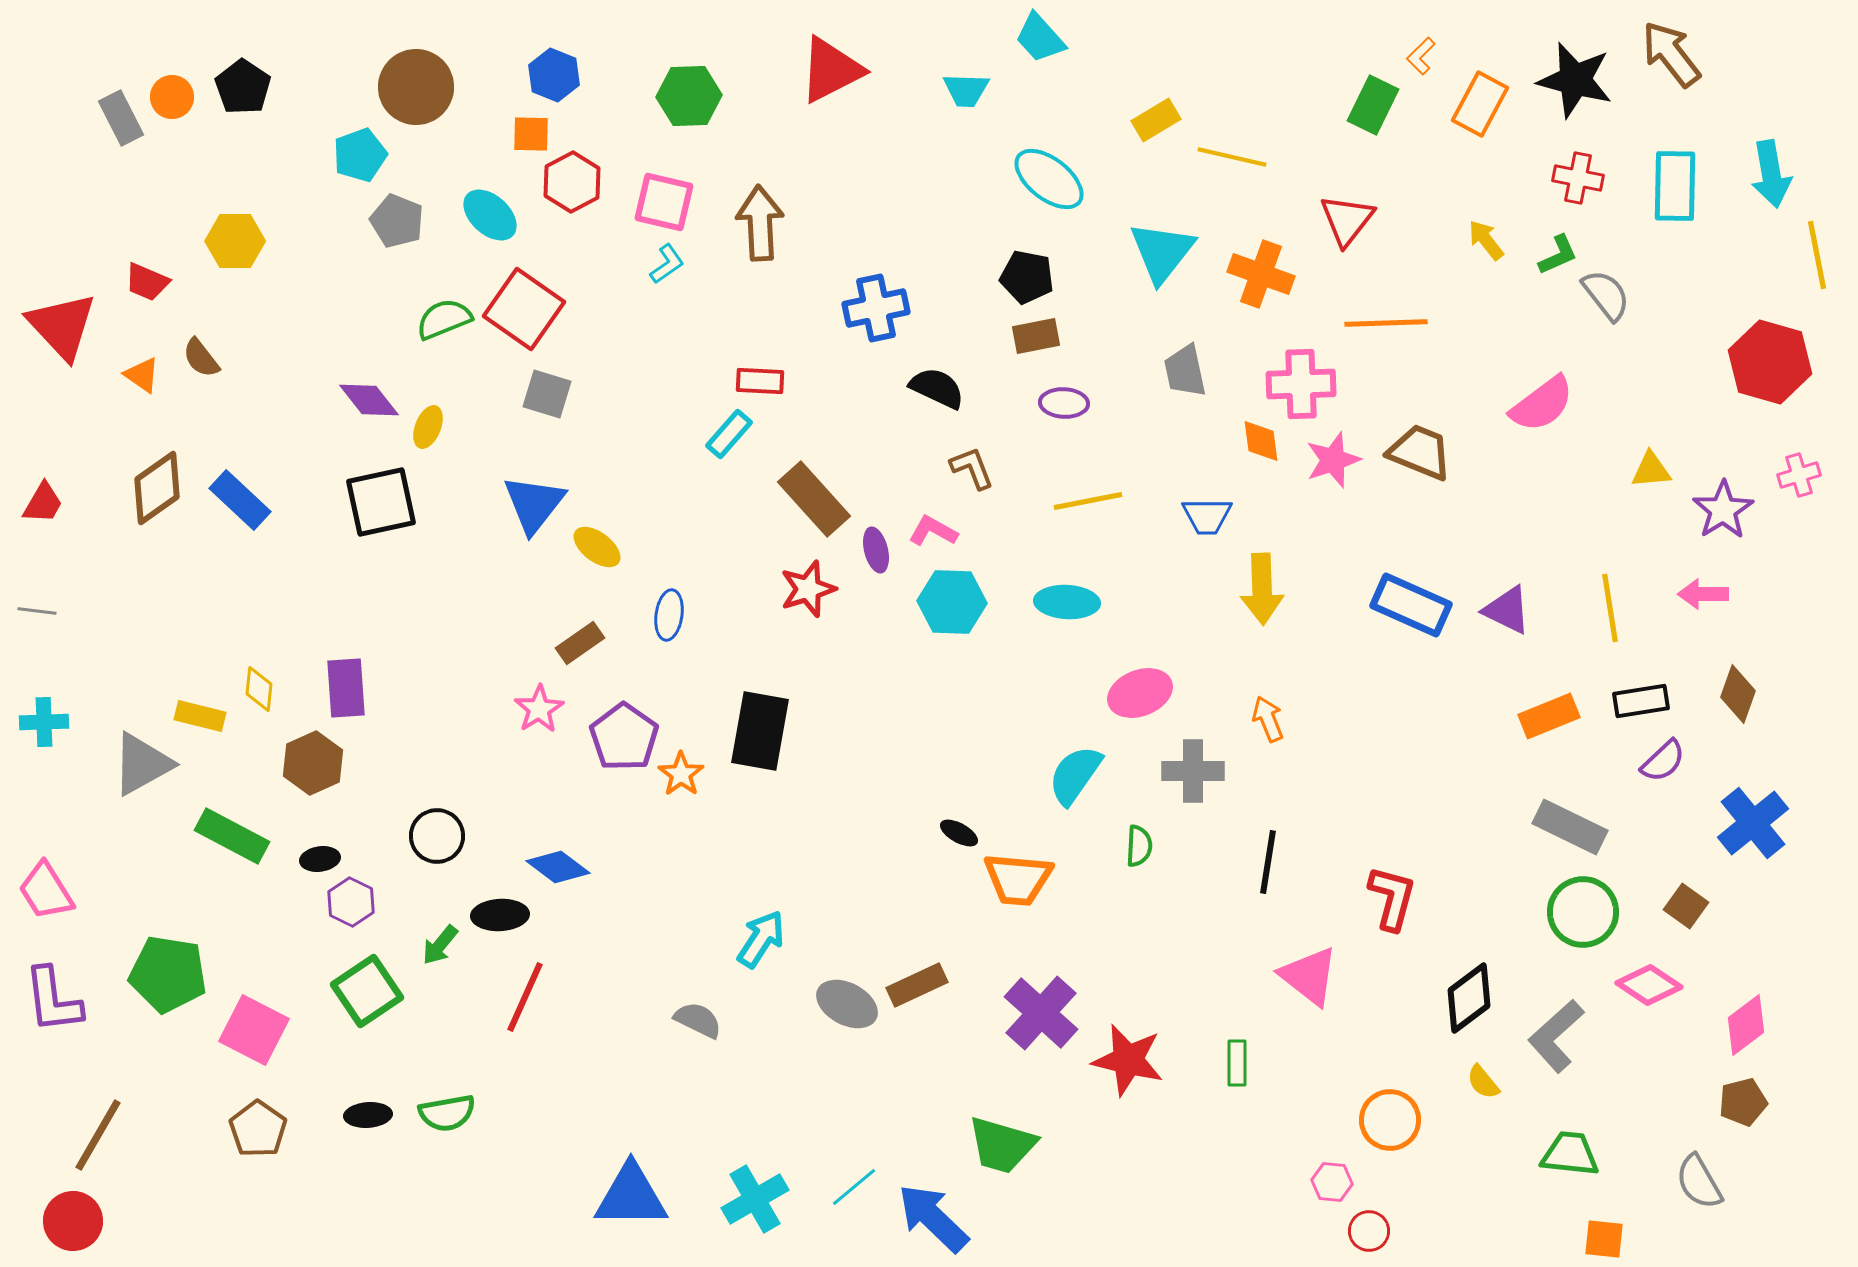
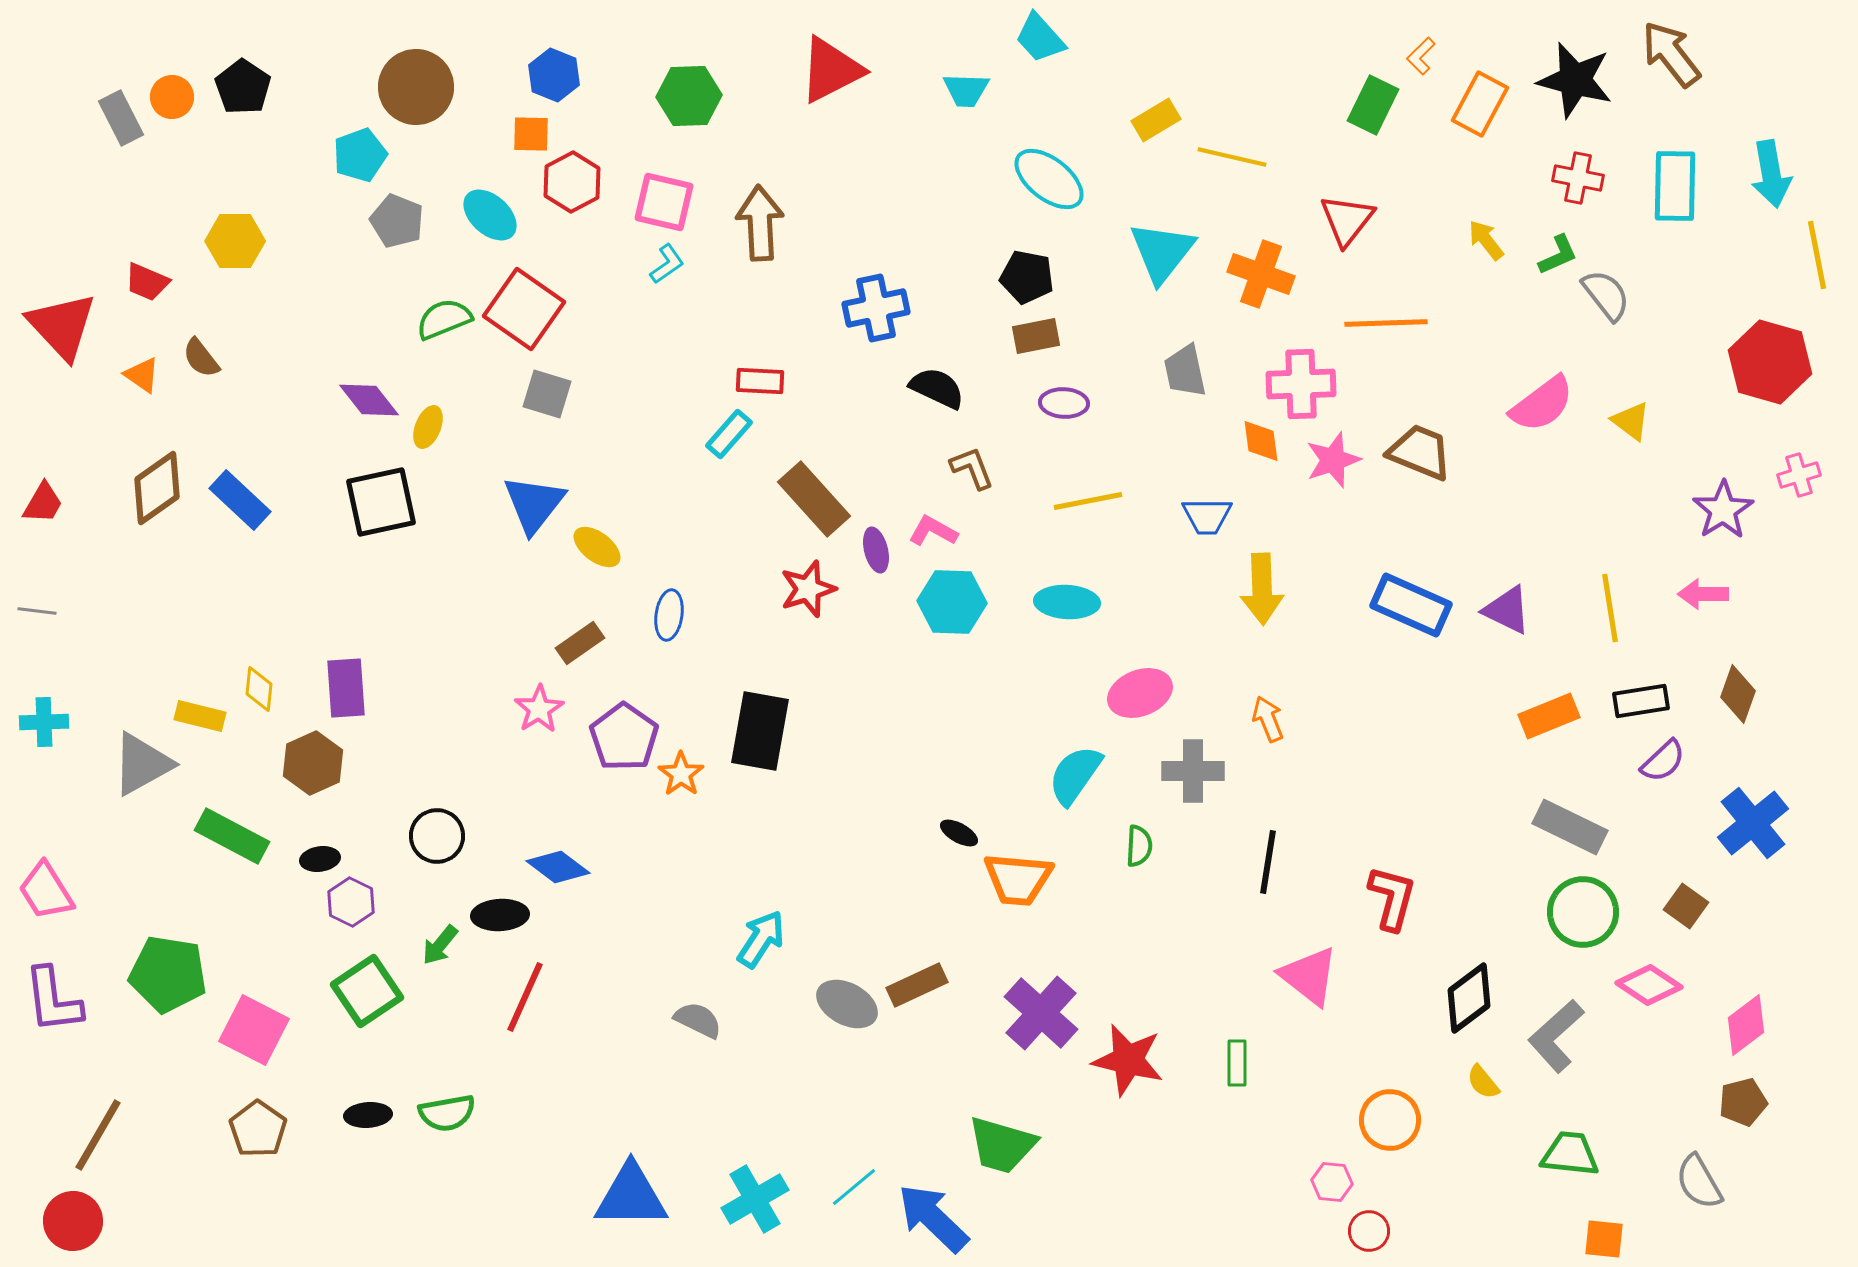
yellow triangle at (1651, 470): moved 20 px left, 49 px up; rotated 42 degrees clockwise
